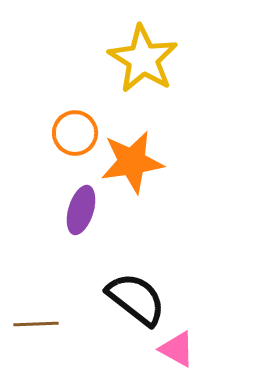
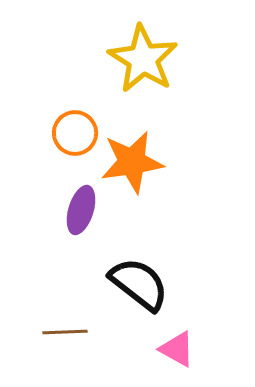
black semicircle: moved 3 px right, 15 px up
brown line: moved 29 px right, 8 px down
